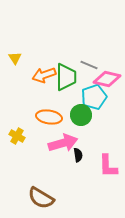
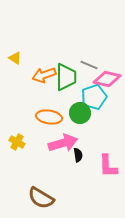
yellow triangle: rotated 24 degrees counterclockwise
green circle: moved 1 px left, 2 px up
yellow cross: moved 6 px down
